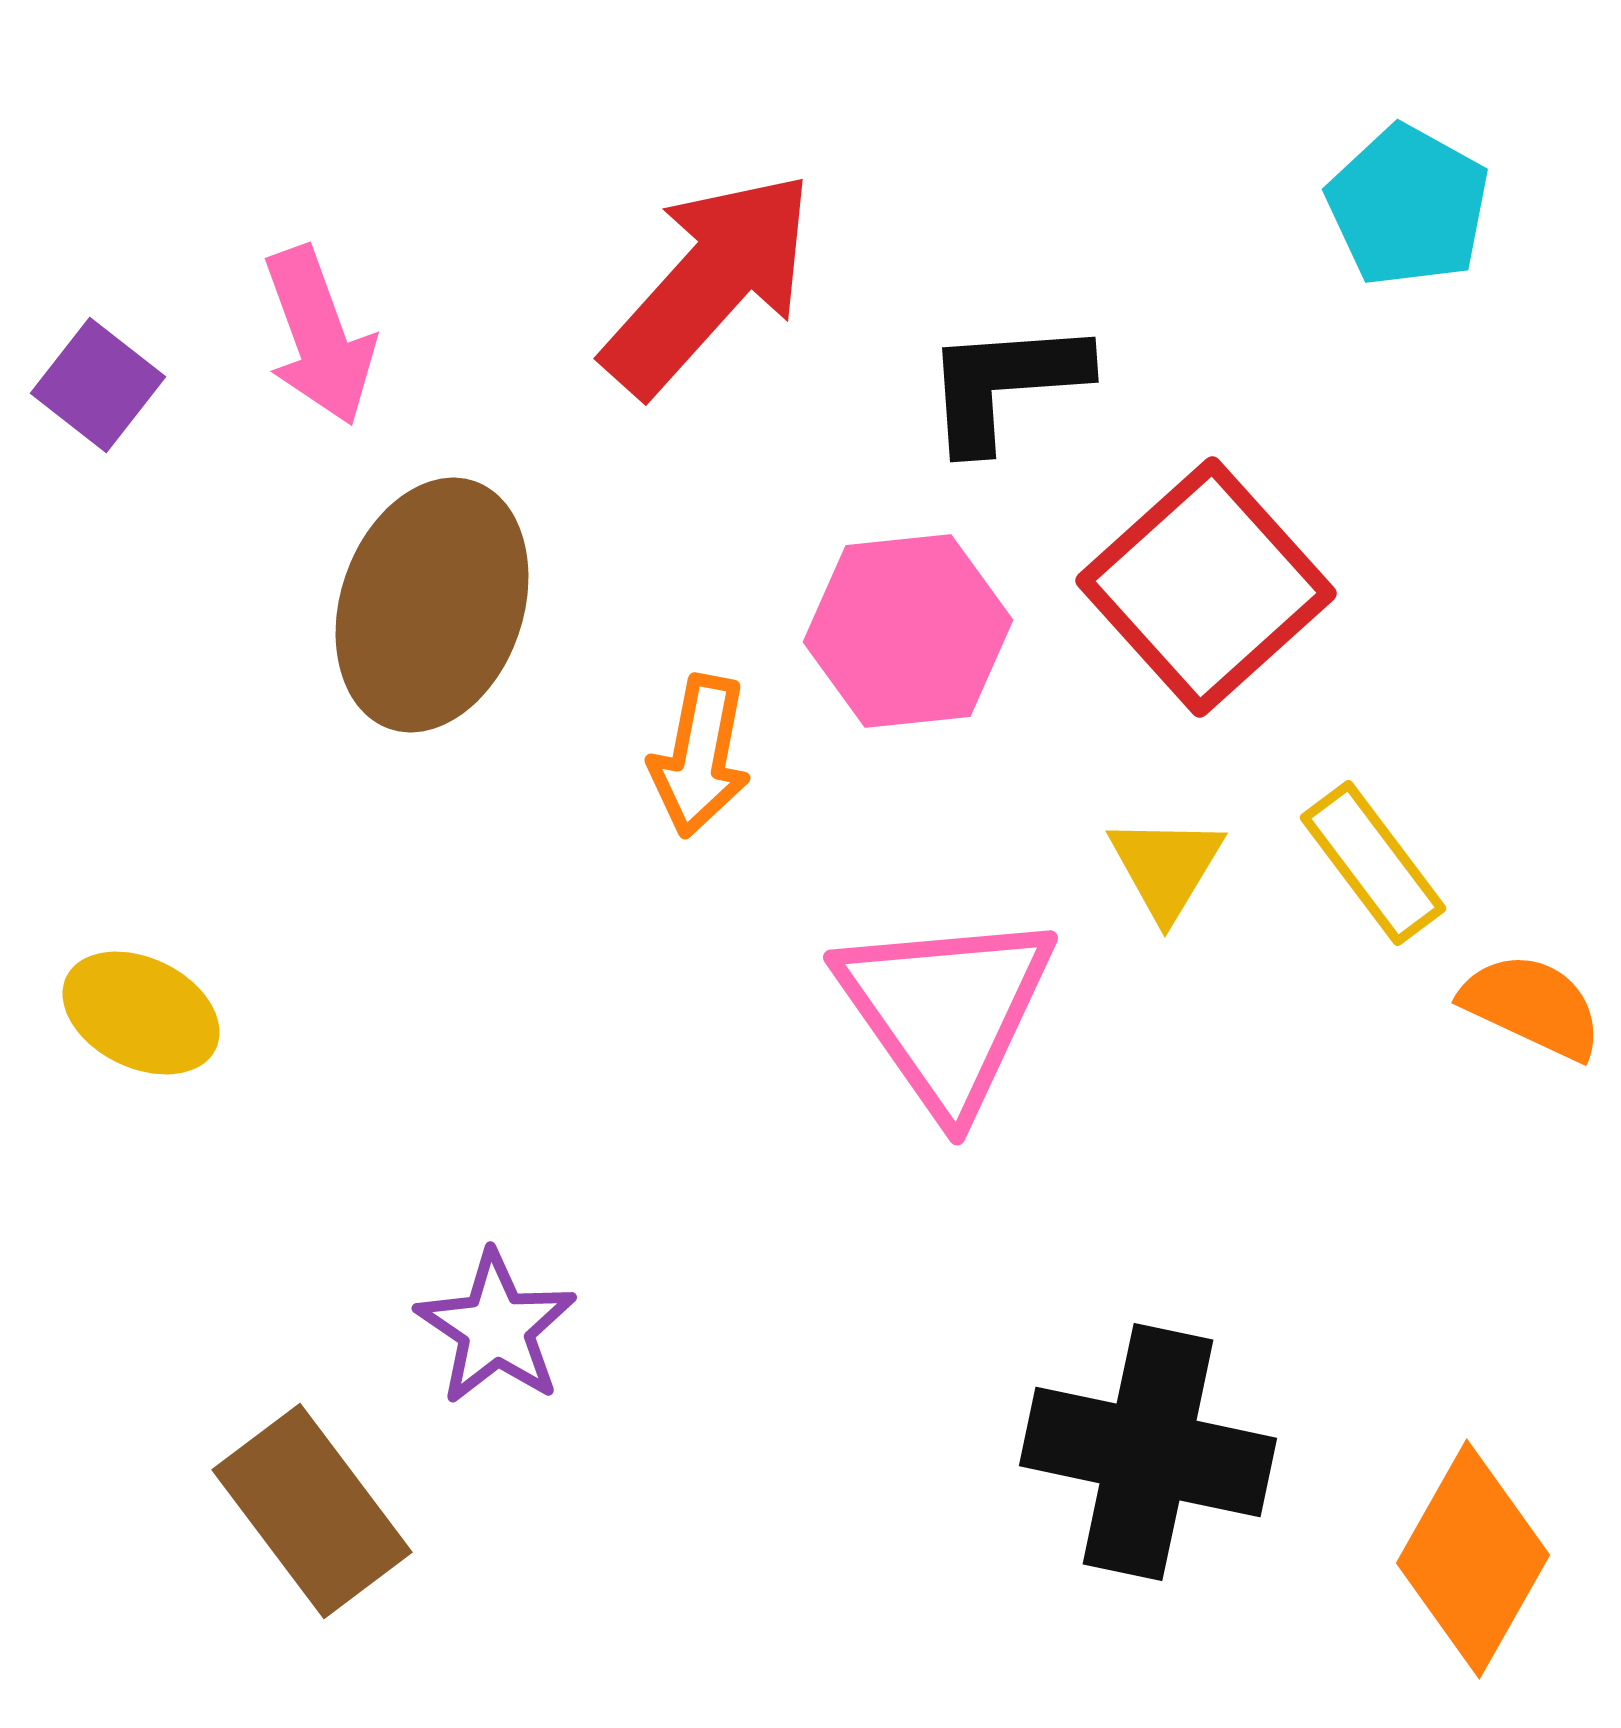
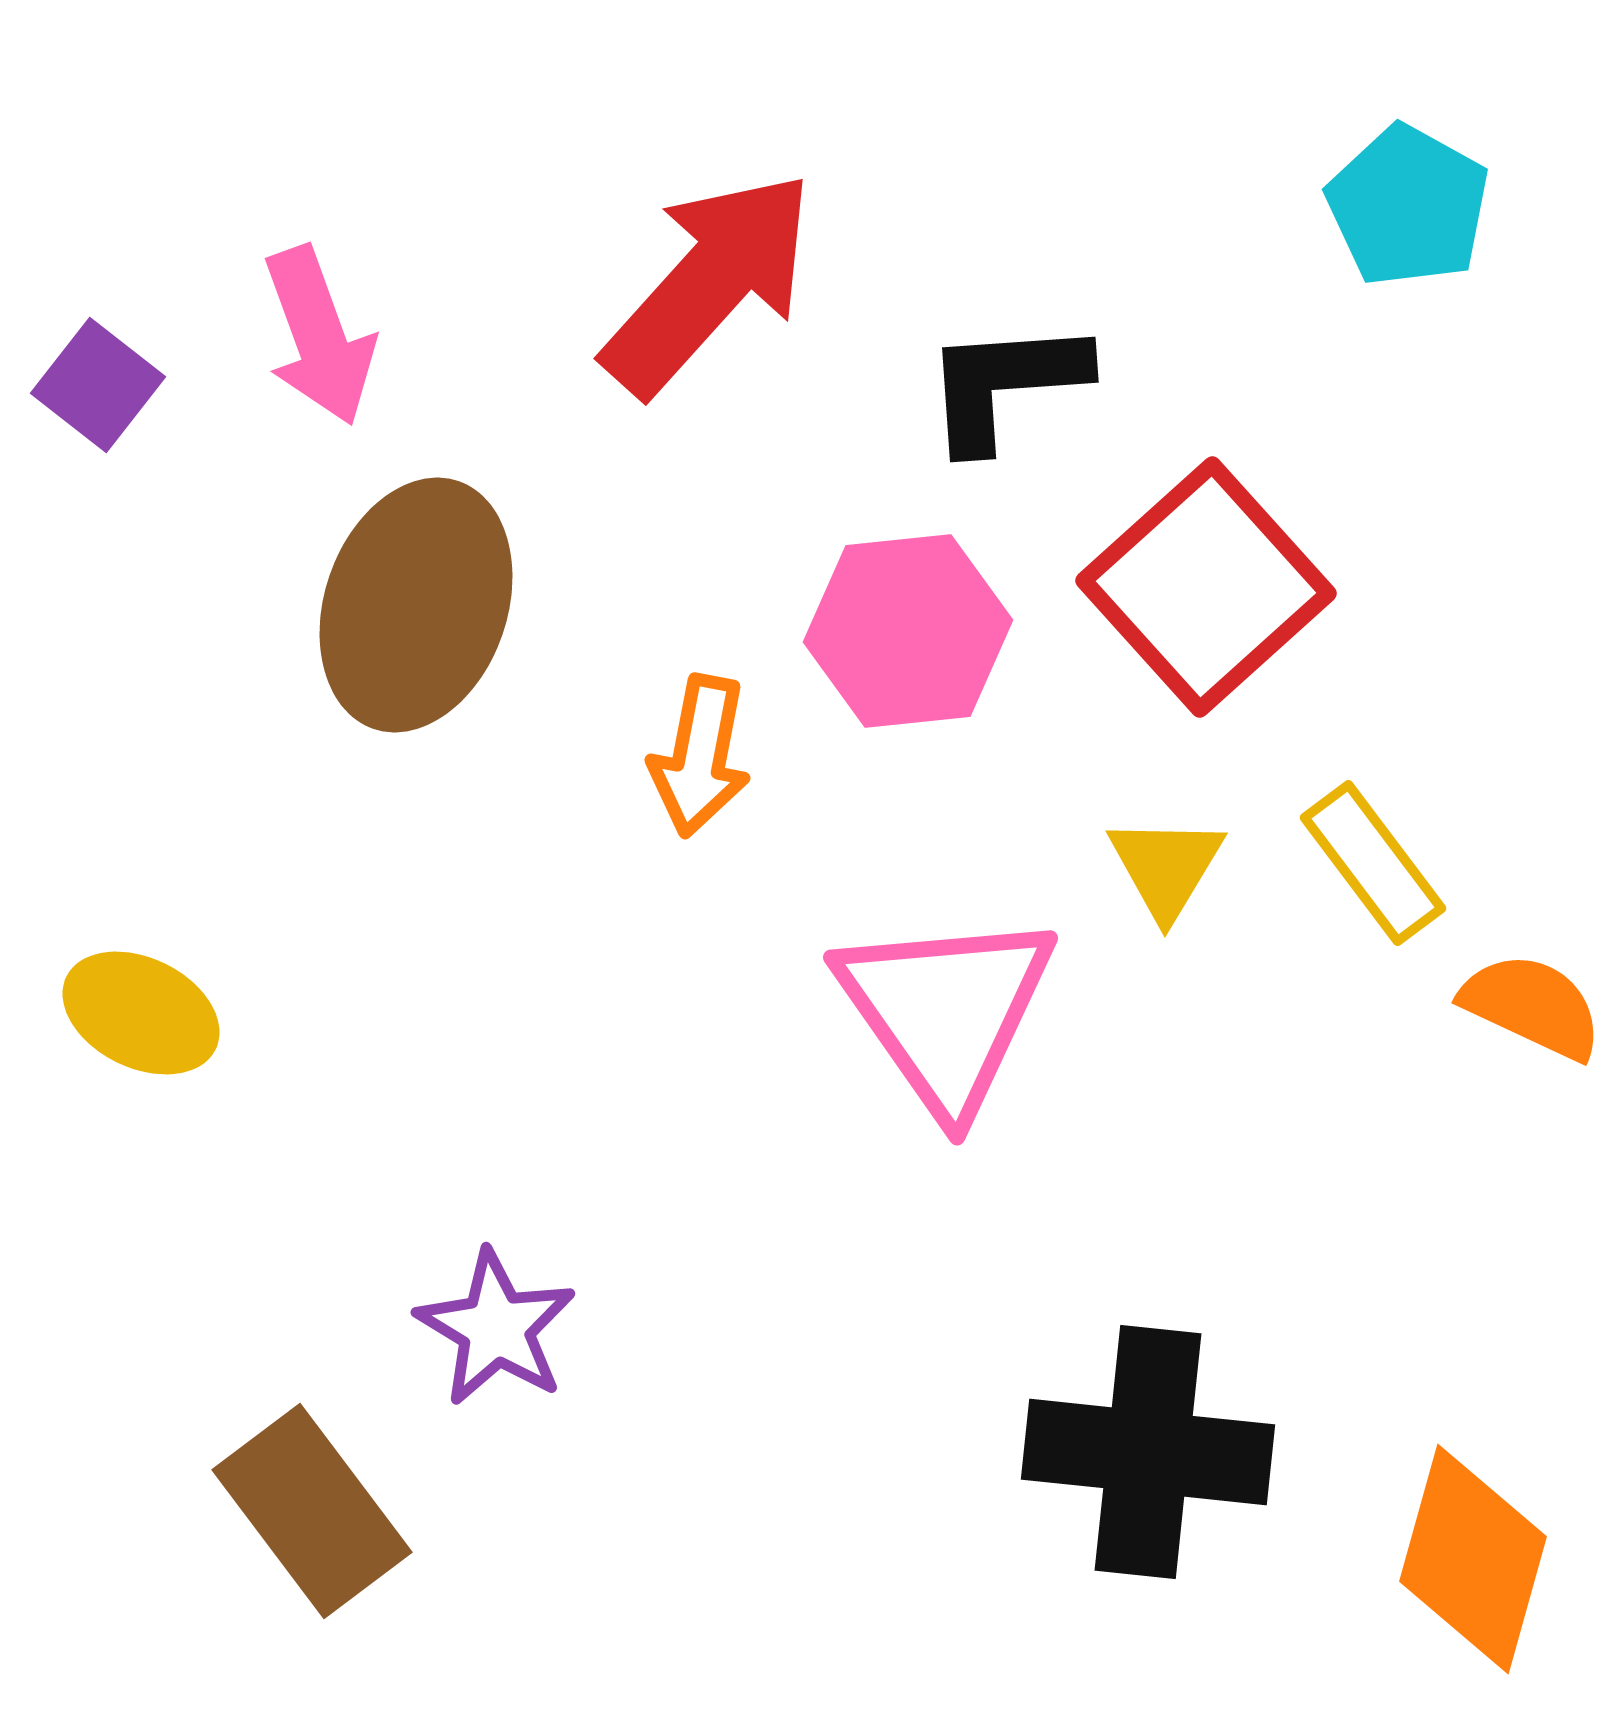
brown ellipse: moved 16 px left
purple star: rotated 3 degrees counterclockwise
black cross: rotated 6 degrees counterclockwise
orange diamond: rotated 14 degrees counterclockwise
